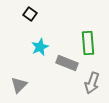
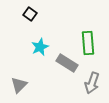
gray rectangle: rotated 10 degrees clockwise
